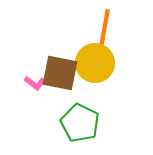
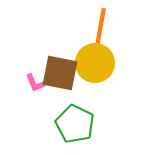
orange line: moved 4 px left, 1 px up
pink L-shape: rotated 30 degrees clockwise
green pentagon: moved 5 px left, 1 px down
